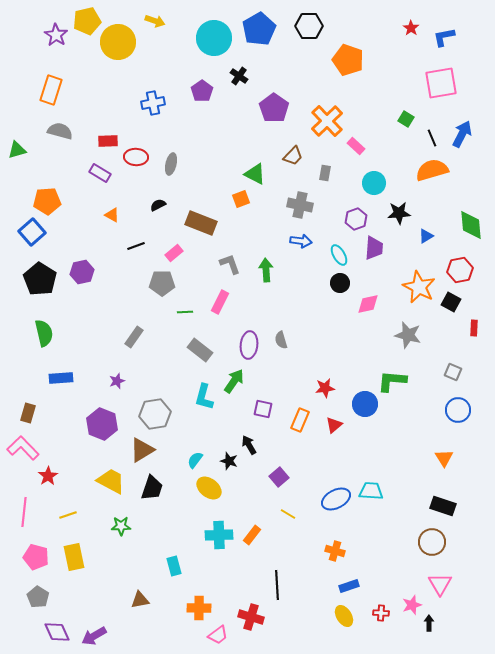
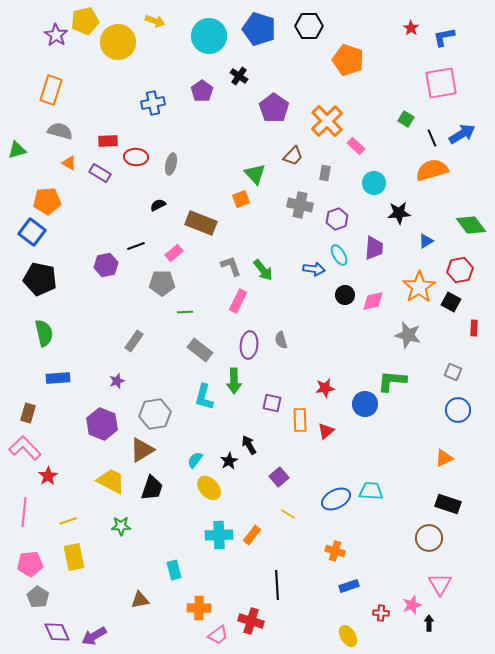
yellow pentagon at (87, 21): moved 2 px left
blue pentagon at (259, 29): rotated 24 degrees counterclockwise
cyan circle at (214, 38): moved 5 px left, 2 px up
blue arrow at (462, 134): rotated 32 degrees clockwise
green triangle at (255, 174): rotated 20 degrees clockwise
orange triangle at (112, 215): moved 43 px left, 52 px up
purple hexagon at (356, 219): moved 19 px left
green diamond at (471, 225): rotated 32 degrees counterclockwise
blue square at (32, 232): rotated 12 degrees counterclockwise
blue triangle at (426, 236): moved 5 px down
blue arrow at (301, 241): moved 13 px right, 28 px down
gray L-shape at (230, 264): moved 1 px right, 2 px down
green arrow at (266, 270): moved 3 px left; rotated 145 degrees clockwise
purple hexagon at (82, 272): moved 24 px right, 7 px up
black pentagon at (40, 279): rotated 20 degrees counterclockwise
black circle at (340, 283): moved 5 px right, 12 px down
orange star at (419, 287): rotated 12 degrees clockwise
pink rectangle at (220, 302): moved 18 px right, 1 px up
pink diamond at (368, 304): moved 5 px right, 3 px up
gray rectangle at (134, 337): moved 4 px down
blue rectangle at (61, 378): moved 3 px left
green arrow at (234, 381): rotated 145 degrees clockwise
purple square at (263, 409): moved 9 px right, 6 px up
orange rectangle at (300, 420): rotated 25 degrees counterclockwise
red triangle at (334, 425): moved 8 px left, 6 px down
pink L-shape at (23, 448): moved 2 px right
orange triangle at (444, 458): rotated 36 degrees clockwise
black star at (229, 461): rotated 24 degrees clockwise
yellow ellipse at (209, 488): rotated 10 degrees clockwise
black rectangle at (443, 506): moved 5 px right, 2 px up
yellow line at (68, 515): moved 6 px down
brown circle at (432, 542): moved 3 px left, 4 px up
pink pentagon at (36, 557): moved 6 px left, 7 px down; rotated 20 degrees counterclockwise
cyan rectangle at (174, 566): moved 4 px down
yellow ellipse at (344, 616): moved 4 px right, 20 px down
red cross at (251, 617): moved 4 px down
